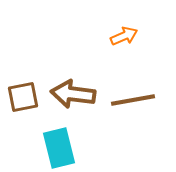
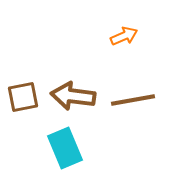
brown arrow: moved 2 px down
cyan rectangle: moved 6 px right; rotated 9 degrees counterclockwise
